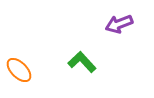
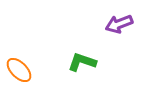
green L-shape: rotated 28 degrees counterclockwise
